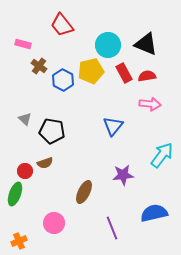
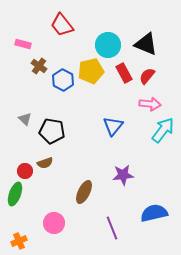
red semicircle: rotated 42 degrees counterclockwise
cyan arrow: moved 1 px right, 25 px up
